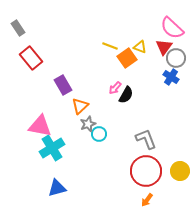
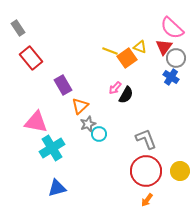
yellow line: moved 5 px down
pink triangle: moved 4 px left, 4 px up
